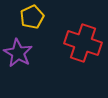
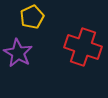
red cross: moved 4 px down
